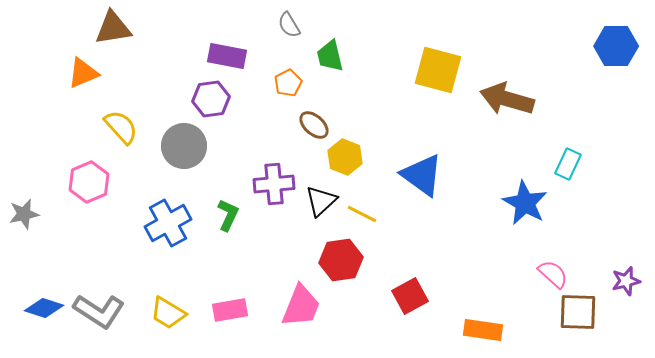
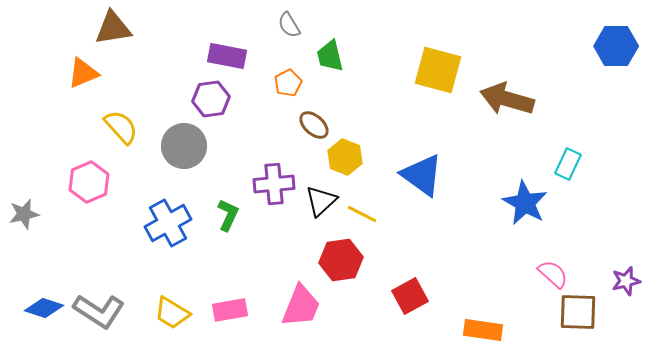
yellow trapezoid: moved 4 px right
